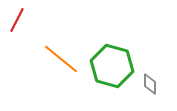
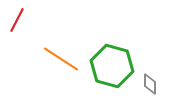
orange line: rotated 6 degrees counterclockwise
